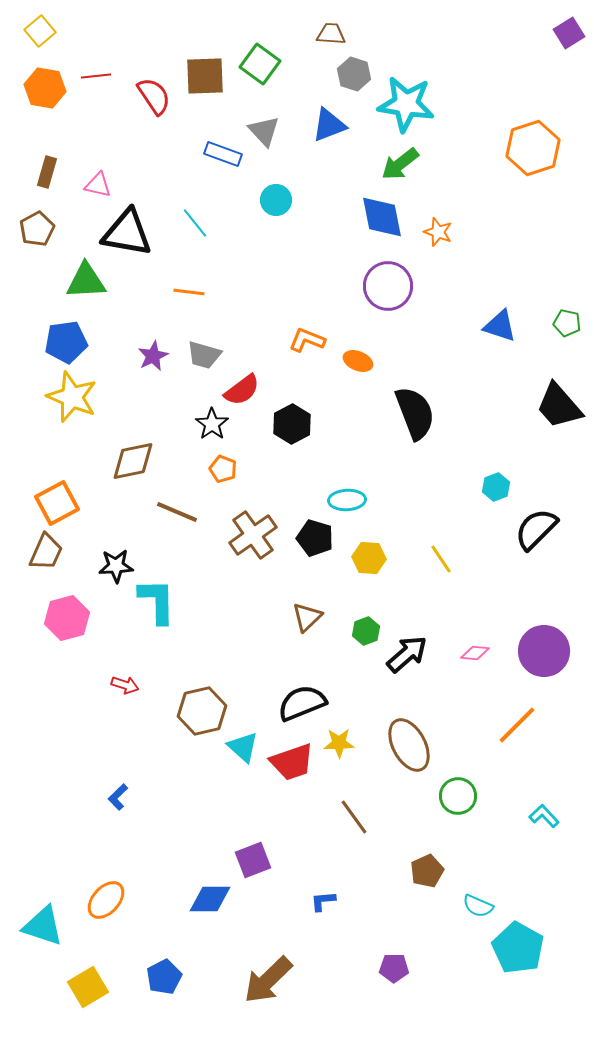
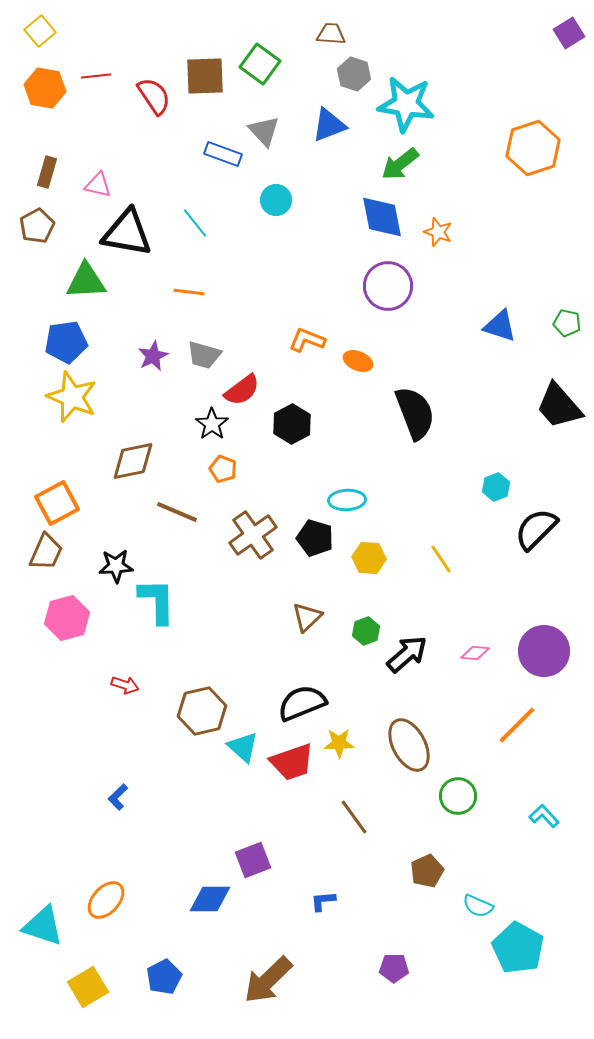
brown pentagon at (37, 229): moved 3 px up
